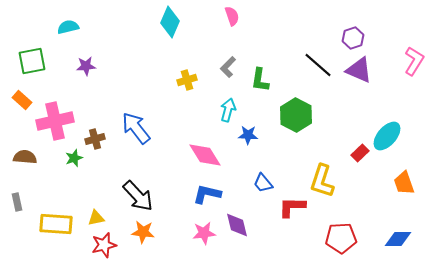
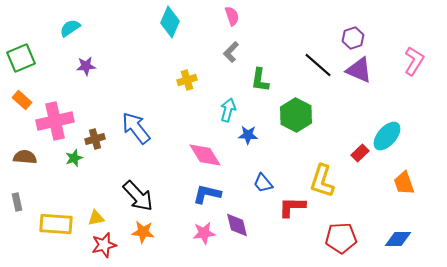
cyan semicircle: moved 2 px right, 1 px down; rotated 20 degrees counterclockwise
green square: moved 11 px left, 3 px up; rotated 12 degrees counterclockwise
gray L-shape: moved 3 px right, 15 px up
